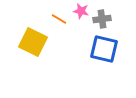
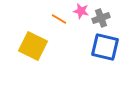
gray cross: moved 1 px left, 1 px up; rotated 12 degrees counterclockwise
yellow square: moved 4 px down
blue square: moved 1 px right, 2 px up
